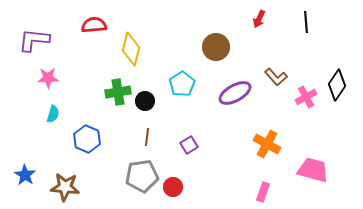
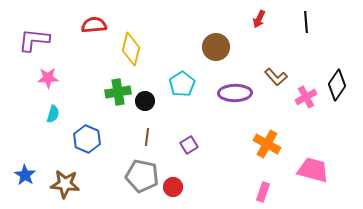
purple ellipse: rotated 28 degrees clockwise
gray pentagon: rotated 20 degrees clockwise
brown star: moved 3 px up
